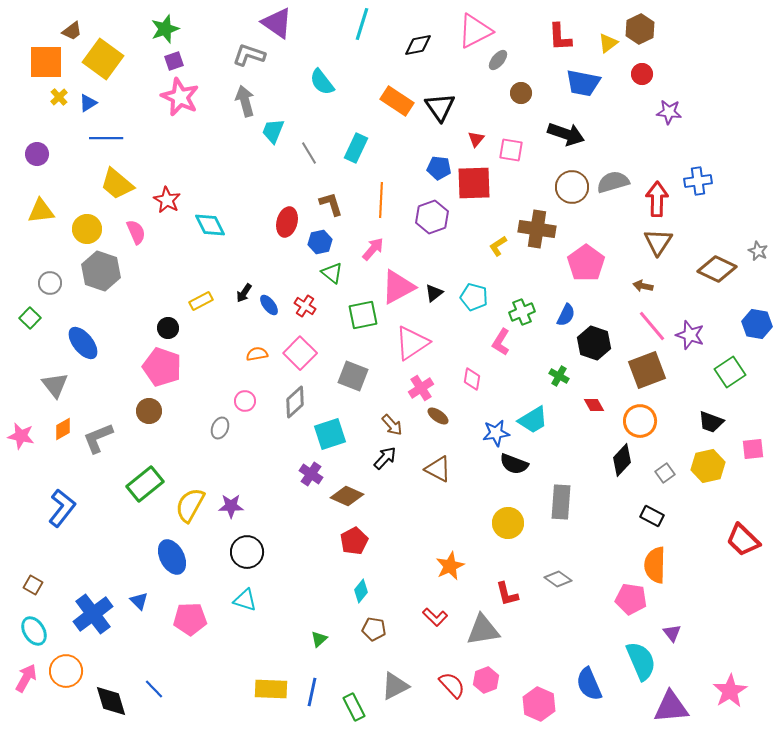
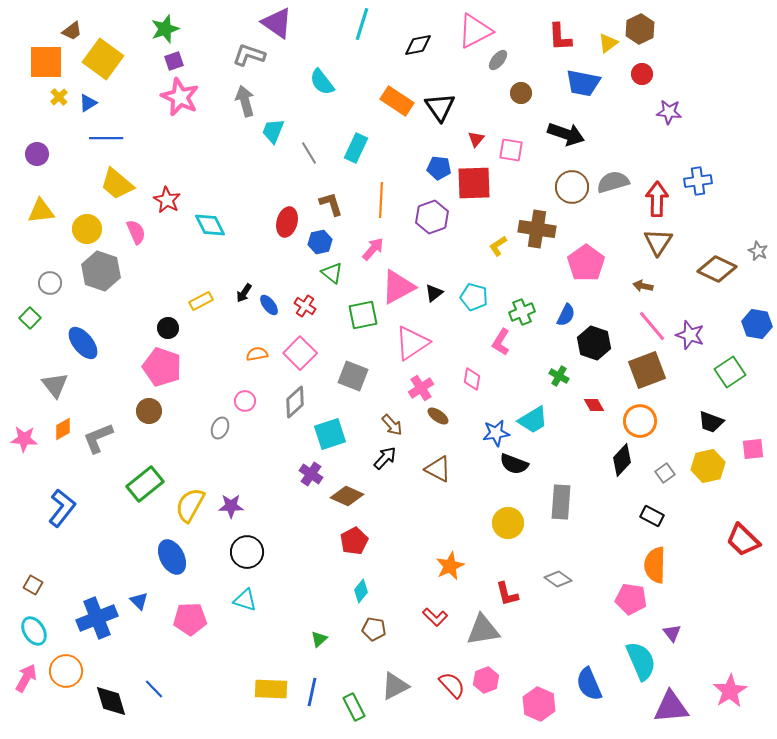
pink star at (21, 436): moved 3 px right, 3 px down; rotated 8 degrees counterclockwise
blue cross at (93, 614): moved 4 px right, 4 px down; rotated 15 degrees clockwise
